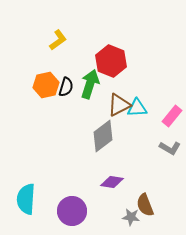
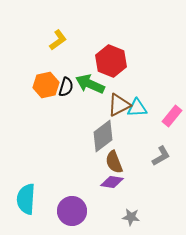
green arrow: rotated 84 degrees counterclockwise
gray L-shape: moved 9 px left, 8 px down; rotated 60 degrees counterclockwise
brown semicircle: moved 31 px left, 43 px up
